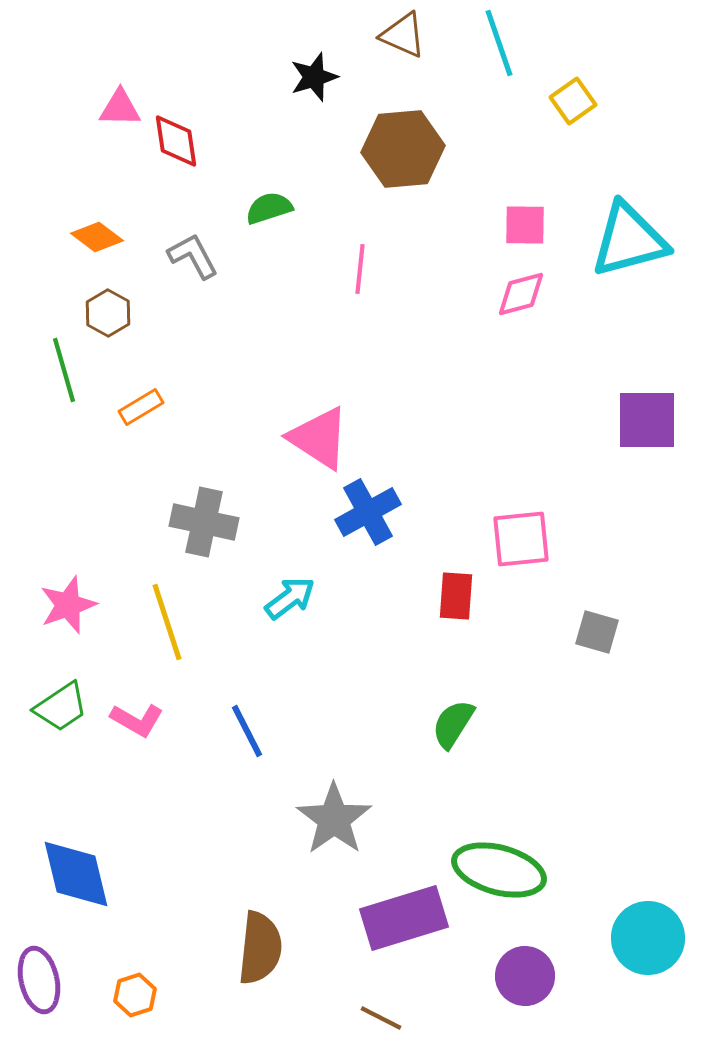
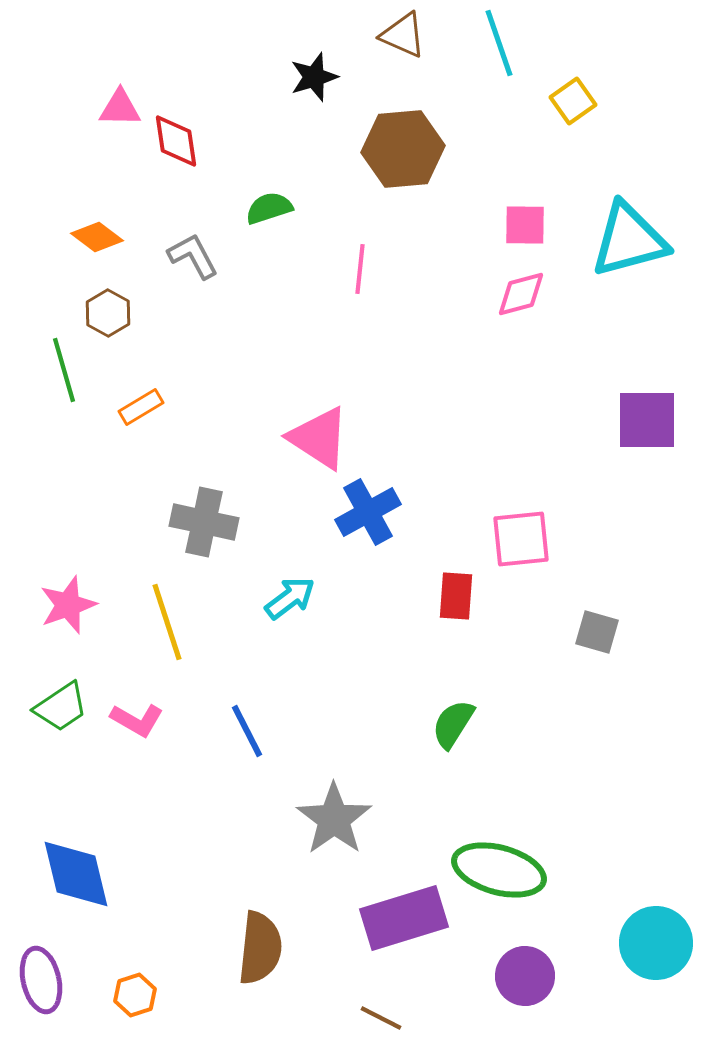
cyan circle at (648, 938): moved 8 px right, 5 px down
purple ellipse at (39, 980): moved 2 px right
